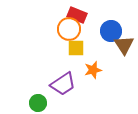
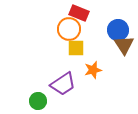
red rectangle: moved 2 px right, 2 px up
blue circle: moved 7 px right, 1 px up
green circle: moved 2 px up
